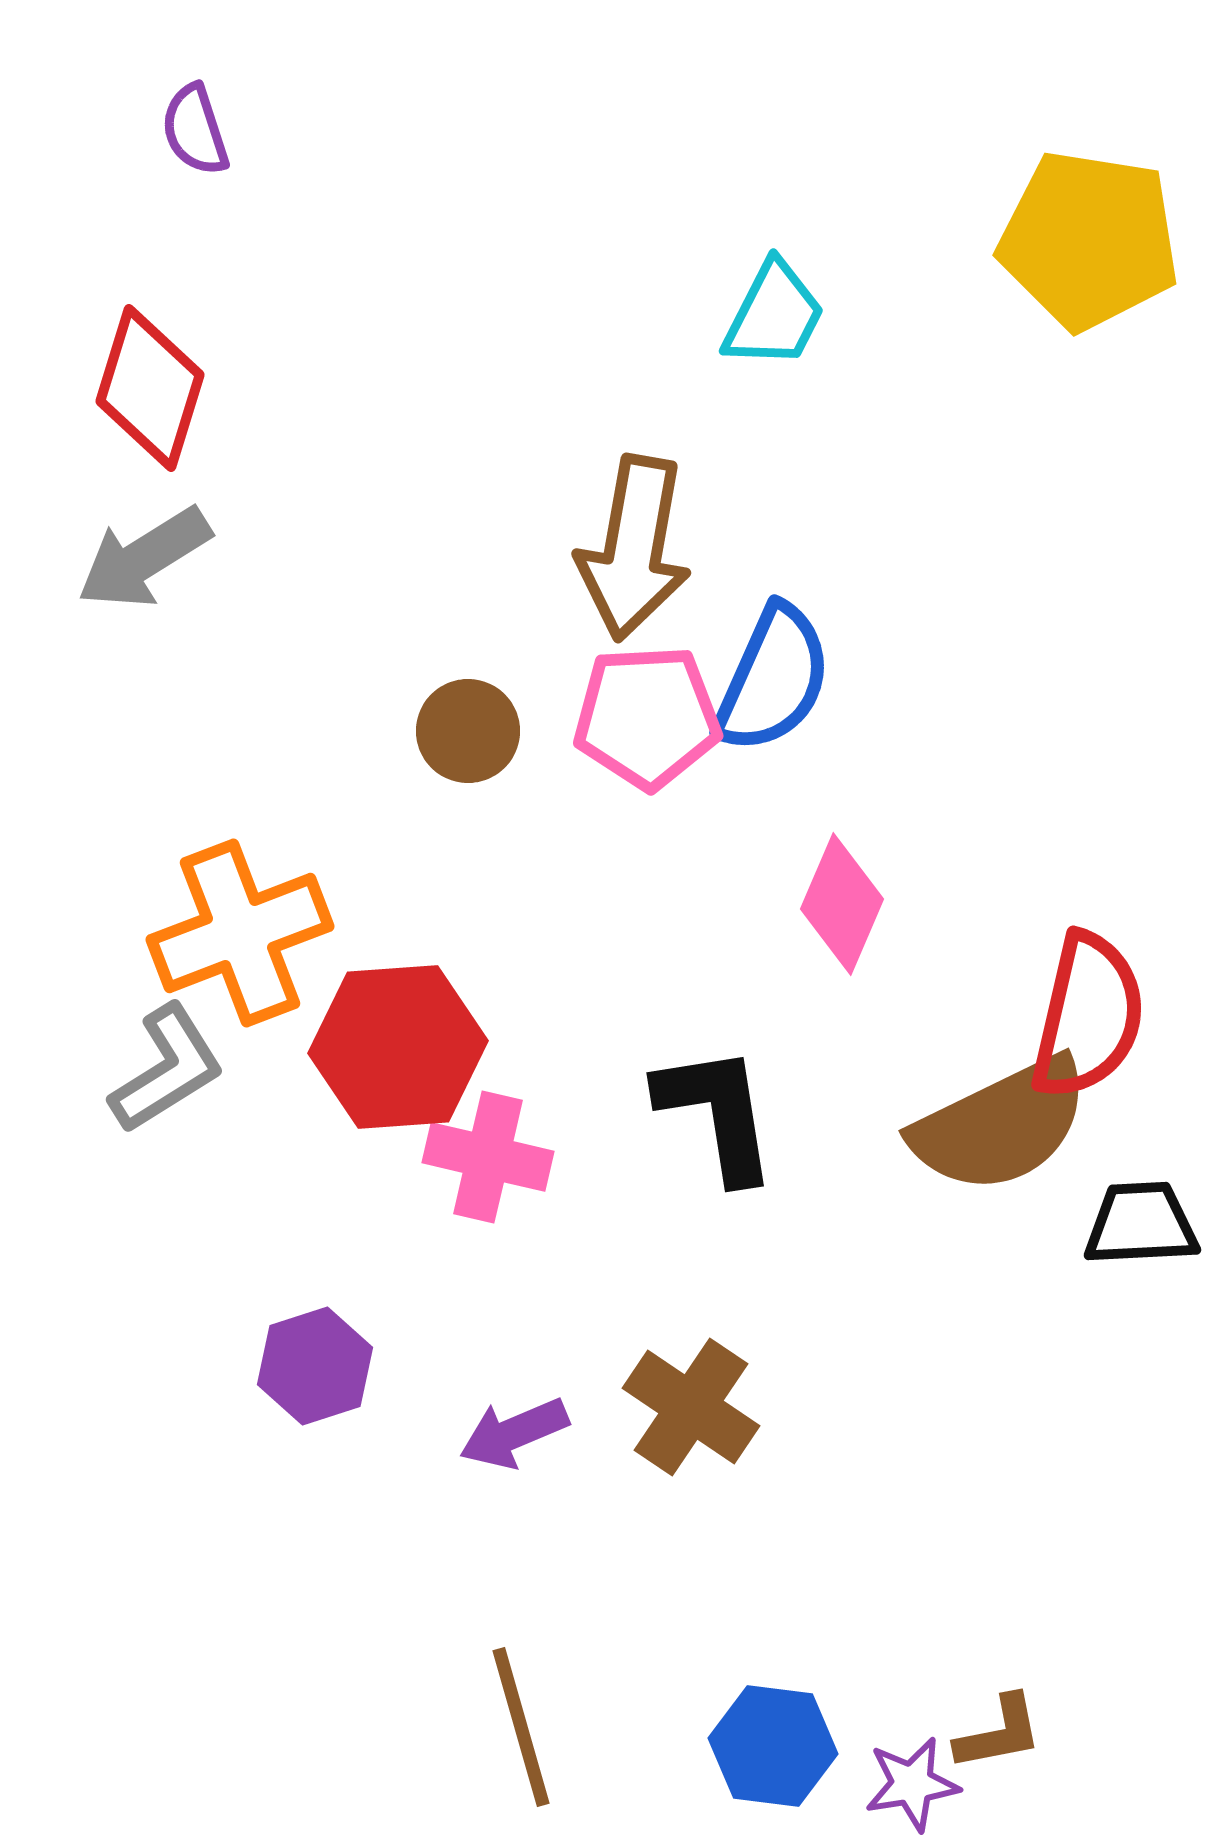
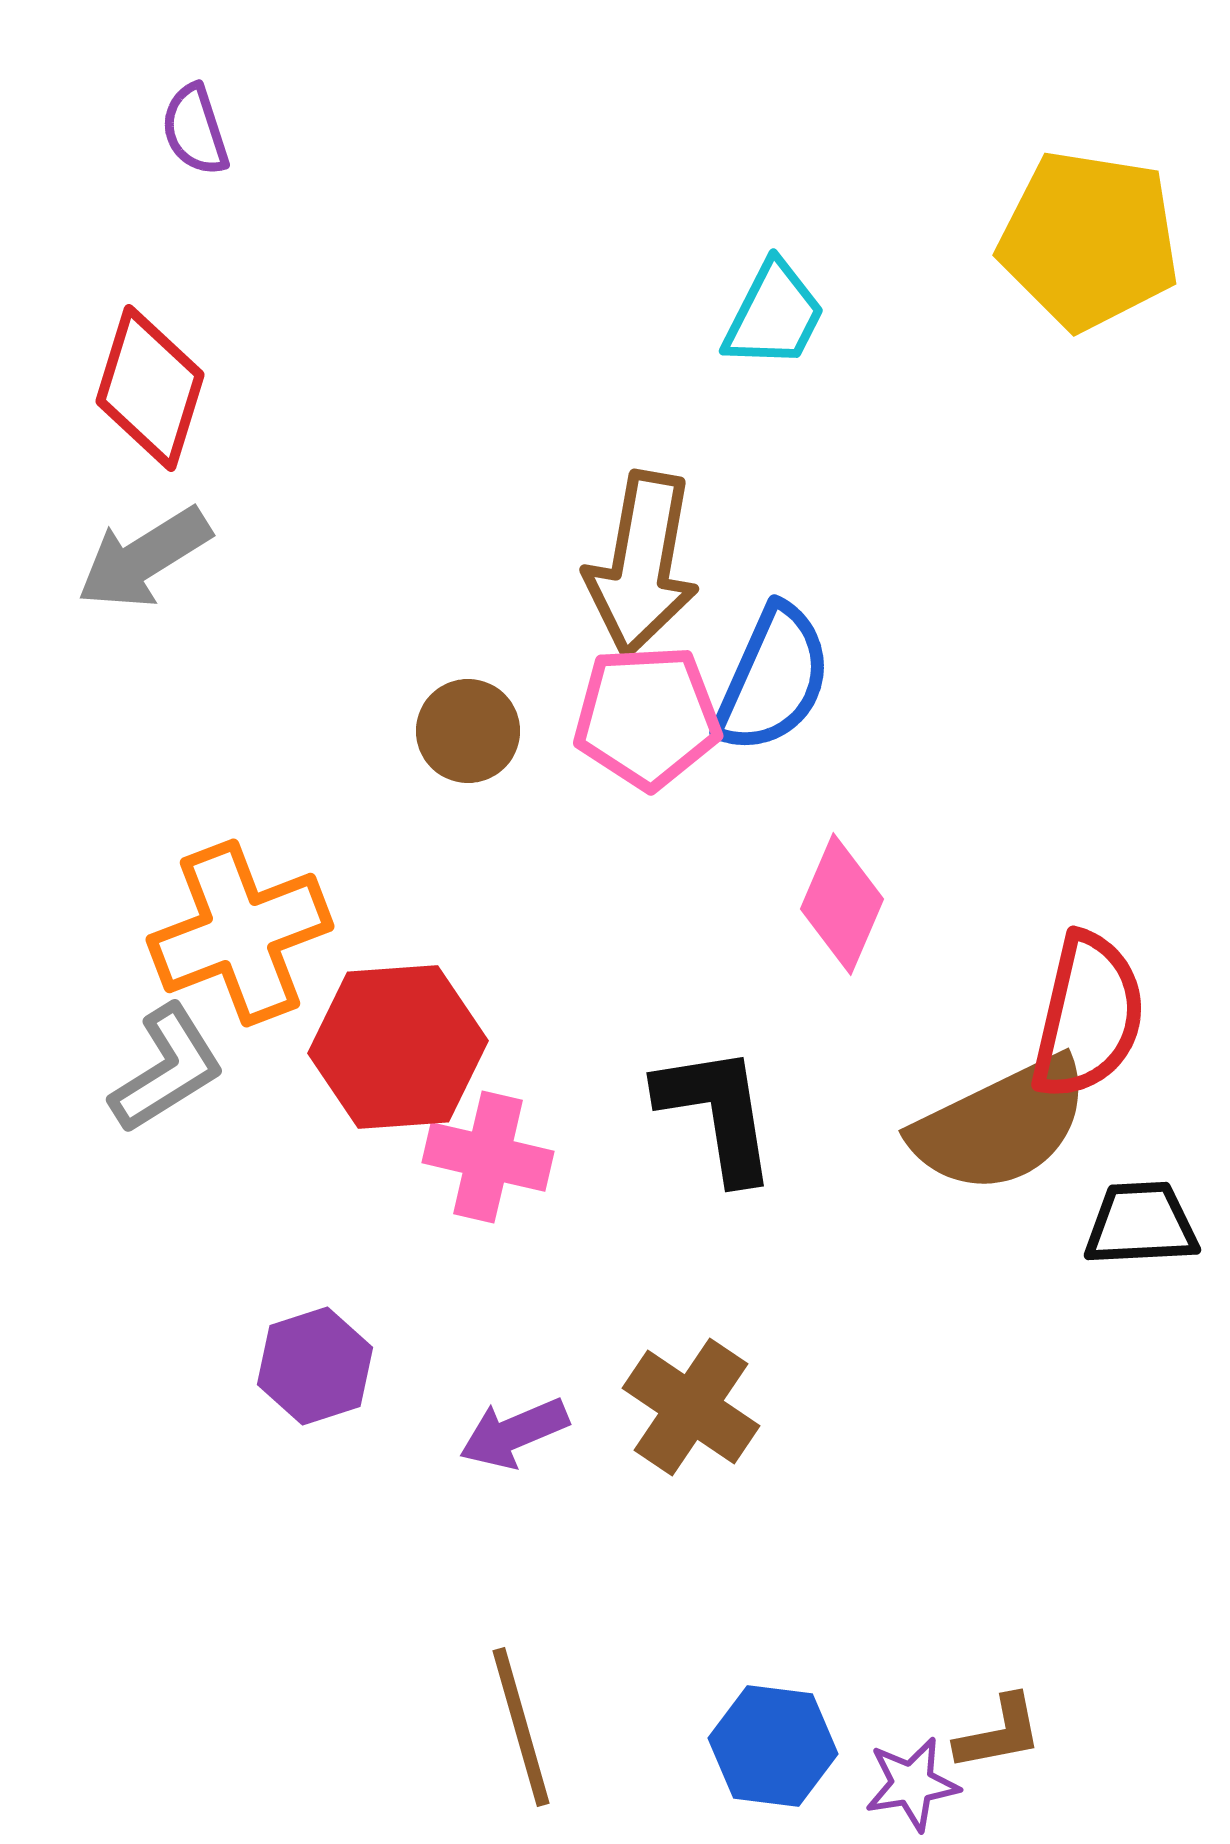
brown arrow: moved 8 px right, 16 px down
